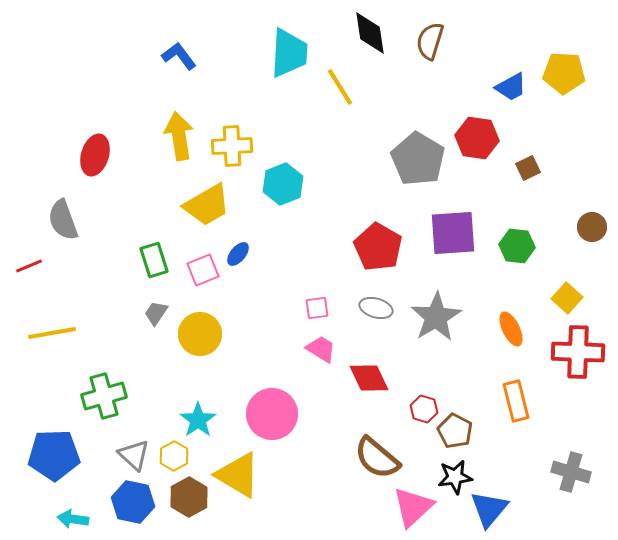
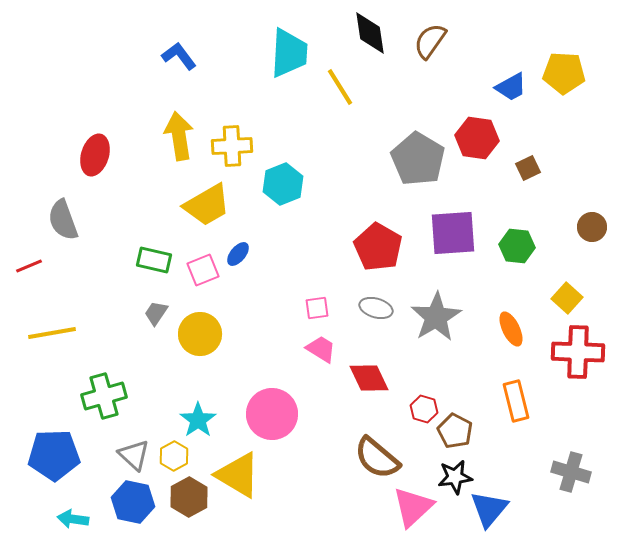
brown semicircle at (430, 41): rotated 18 degrees clockwise
green rectangle at (154, 260): rotated 60 degrees counterclockwise
